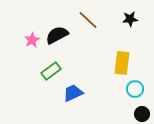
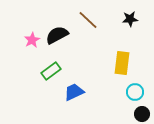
cyan circle: moved 3 px down
blue trapezoid: moved 1 px right, 1 px up
